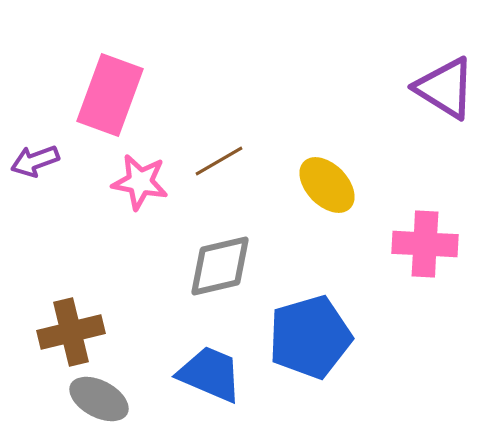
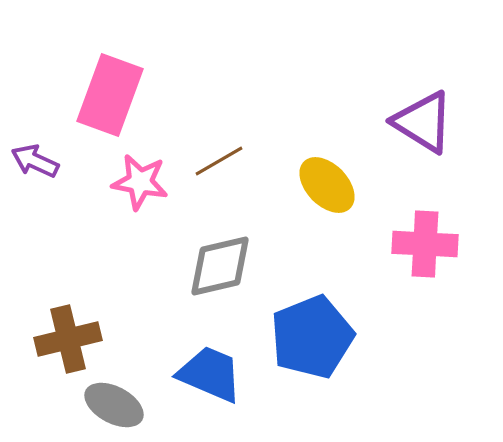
purple triangle: moved 22 px left, 34 px down
purple arrow: rotated 45 degrees clockwise
brown cross: moved 3 px left, 7 px down
blue pentagon: moved 2 px right; rotated 6 degrees counterclockwise
gray ellipse: moved 15 px right, 6 px down
